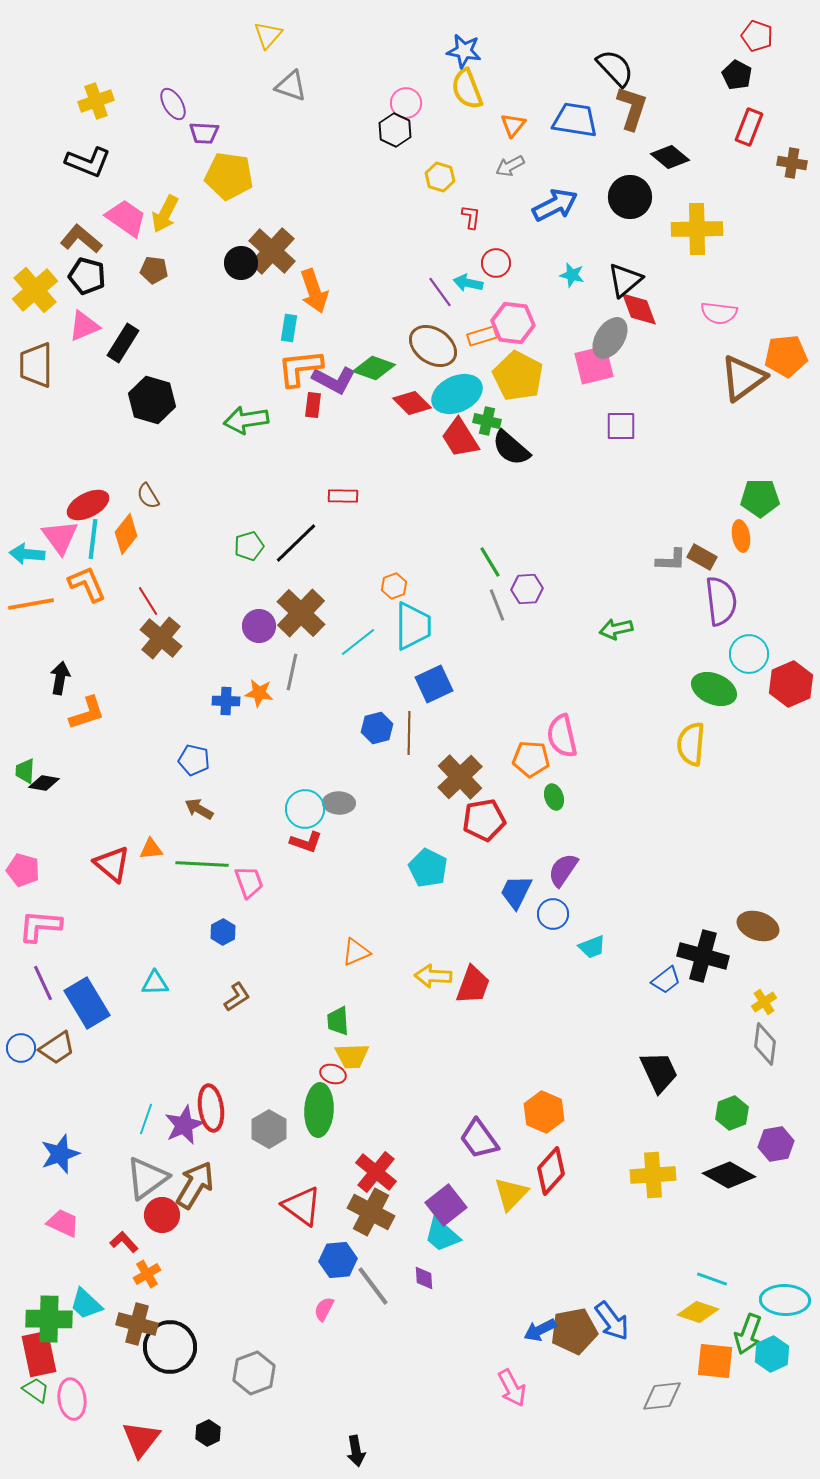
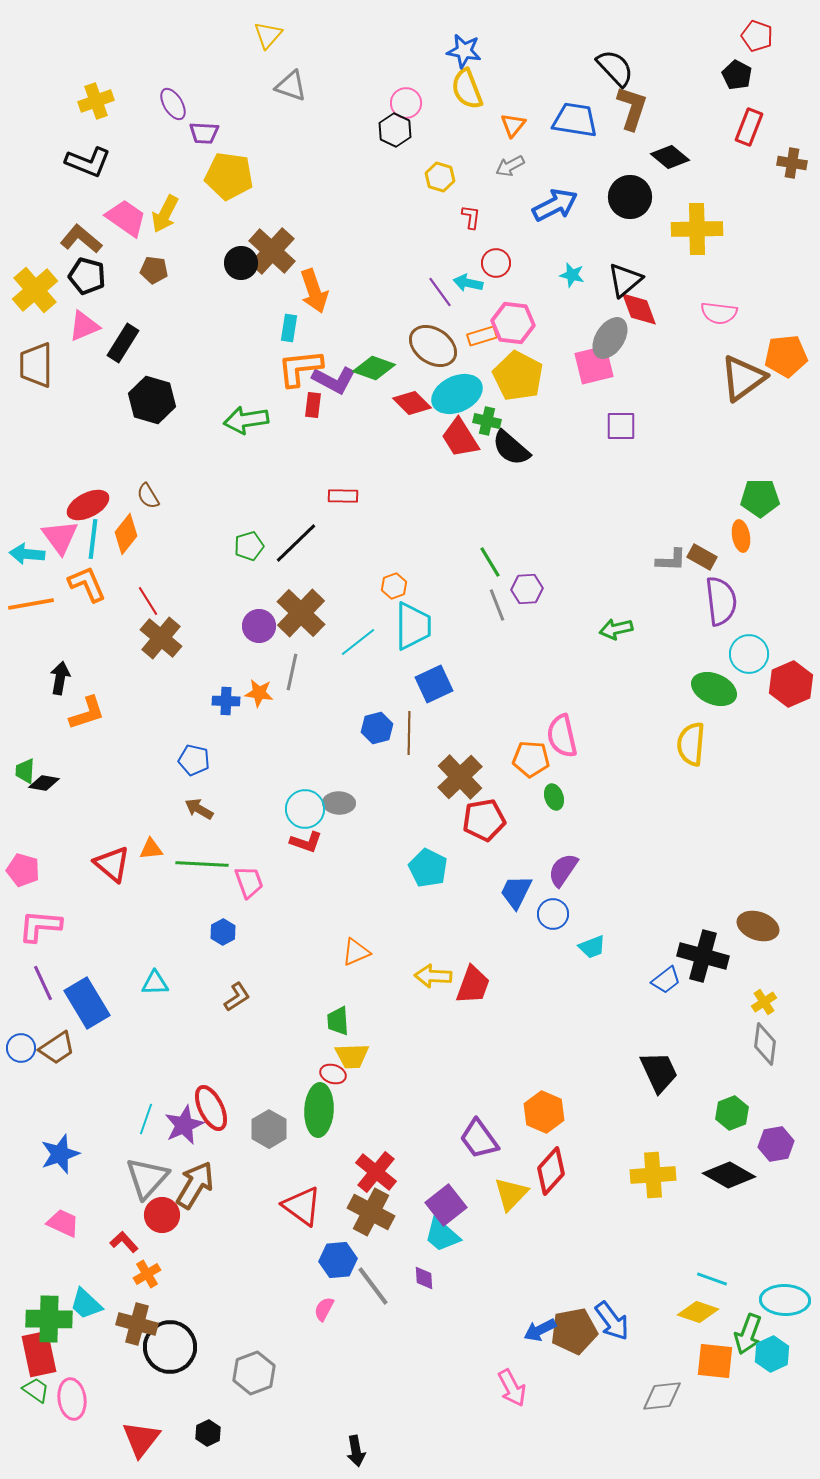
red ellipse at (211, 1108): rotated 18 degrees counterclockwise
gray triangle at (147, 1178): rotated 12 degrees counterclockwise
